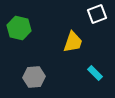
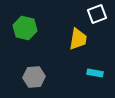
green hexagon: moved 6 px right
yellow trapezoid: moved 5 px right, 3 px up; rotated 10 degrees counterclockwise
cyan rectangle: rotated 35 degrees counterclockwise
